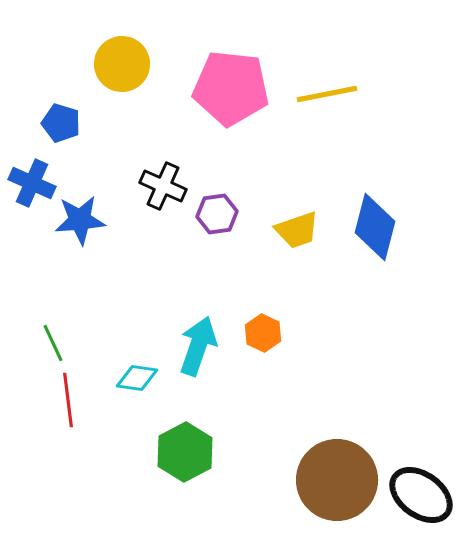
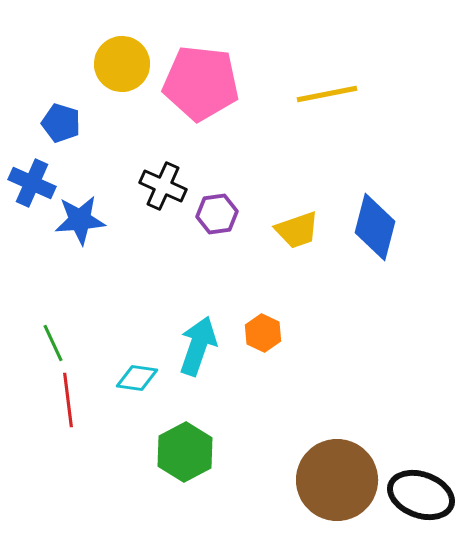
pink pentagon: moved 30 px left, 5 px up
black ellipse: rotated 16 degrees counterclockwise
